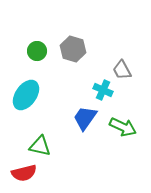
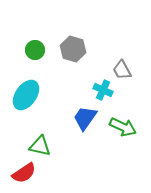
green circle: moved 2 px left, 1 px up
red semicircle: rotated 20 degrees counterclockwise
